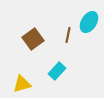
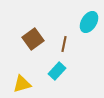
brown line: moved 4 px left, 9 px down
